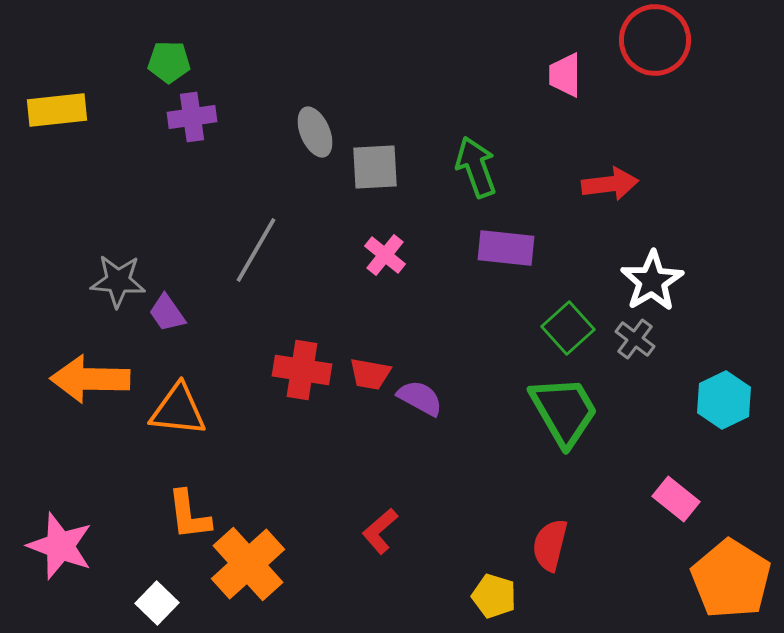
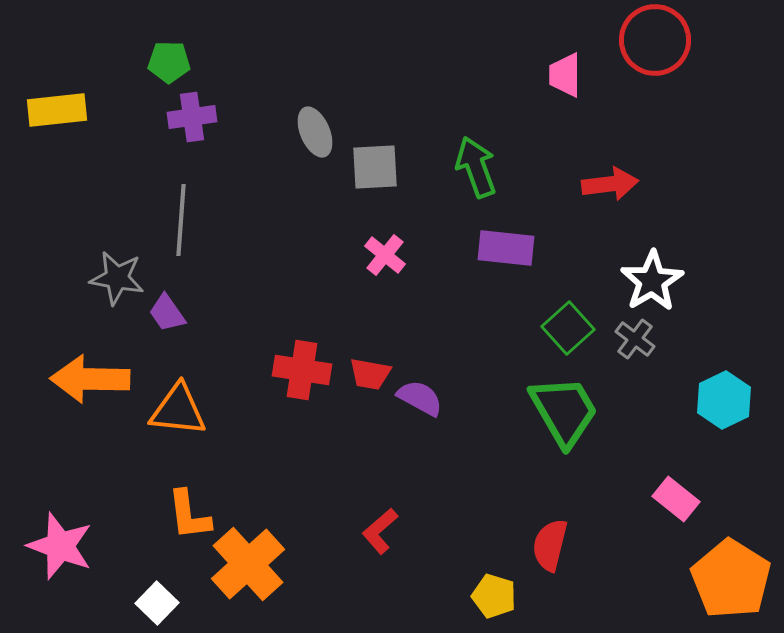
gray line: moved 75 px left, 30 px up; rotated 26 degrees counterclockwise
gray star: moved 1 px left, 3 px up; rotated 6 degrees clockwise
